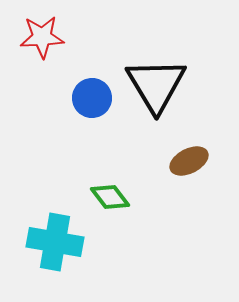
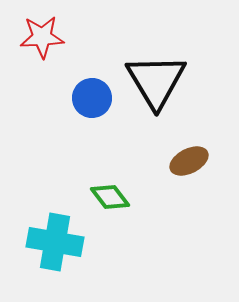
black triangle: moved 4 px up
